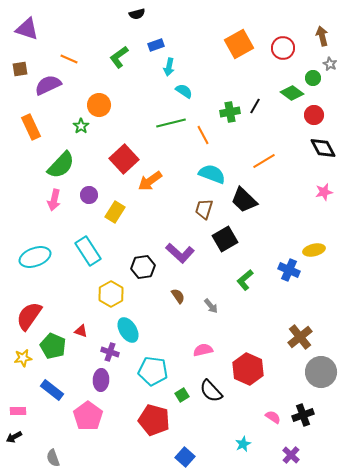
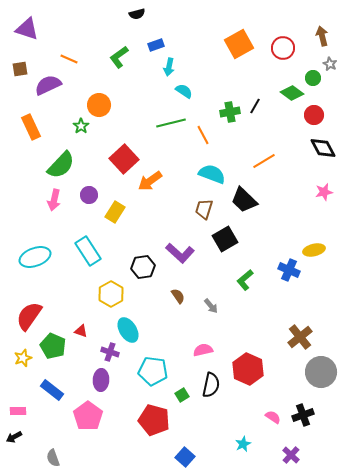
yellow star at (23, 358): rotated 12 degrees counterclockwise
black semicircle at (211, 391): moved 6 px up; rotated 125 degrees counterclockwise
